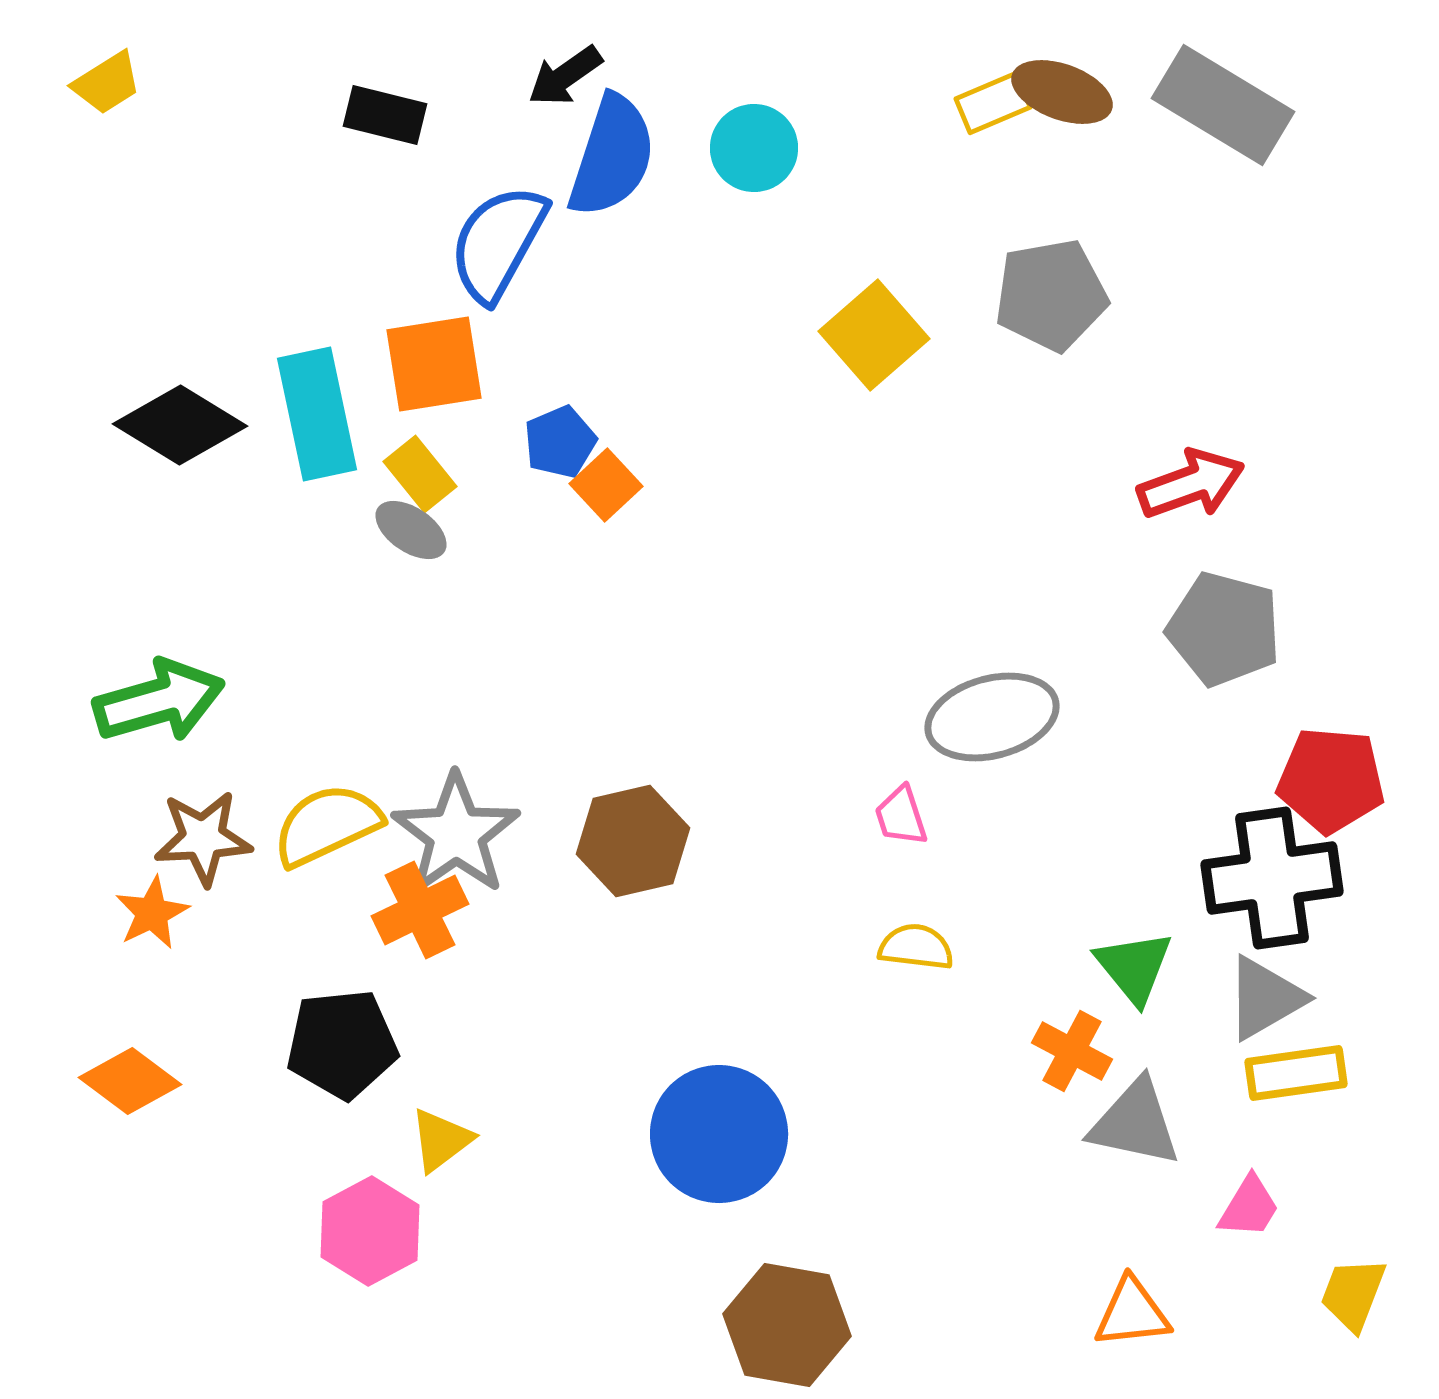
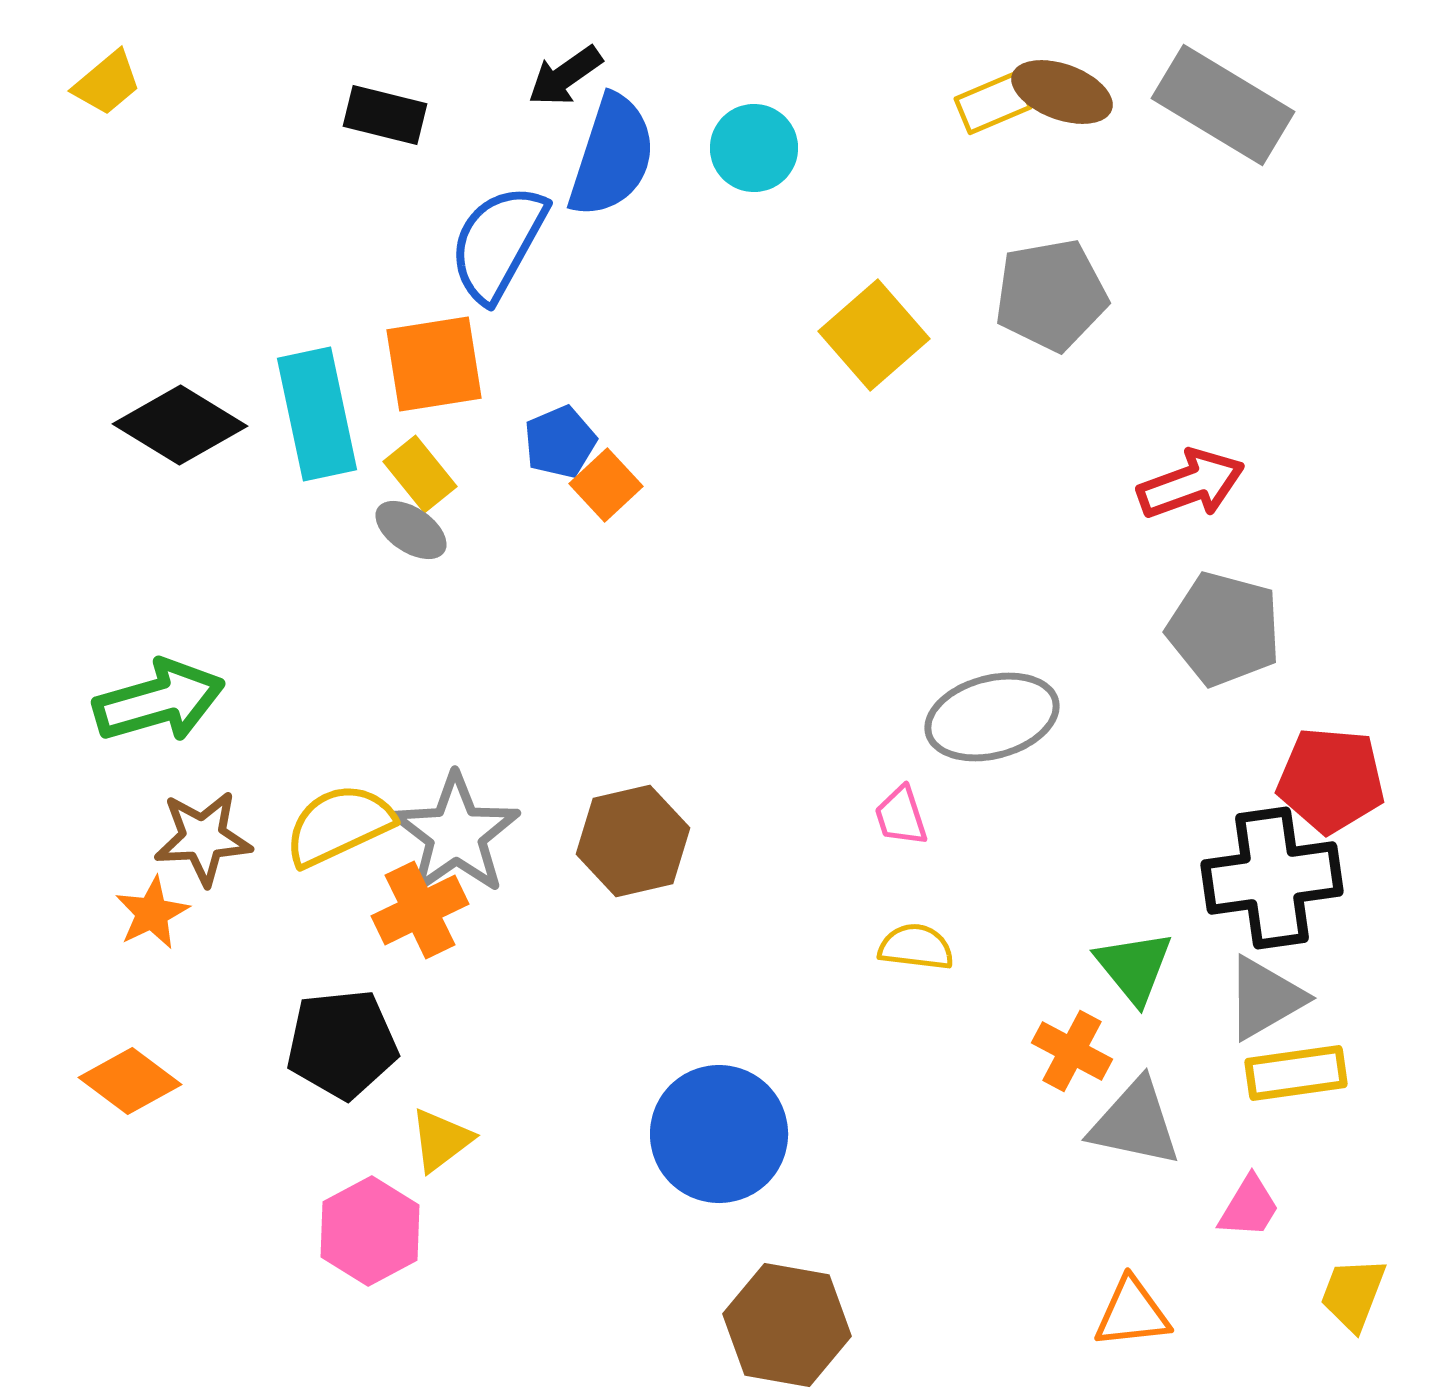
yellow trapezoid at (107, 83): rotated 8 degrees counterclockwise
yellow semicircle at (327, 825): moved 12 px right
